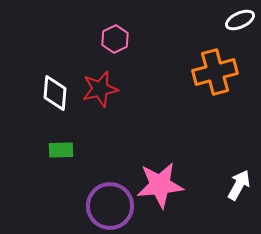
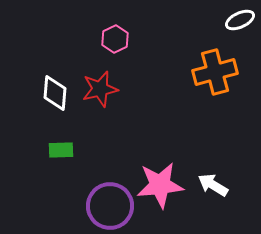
white arrow: moved 26 px left; rotated 88 degrees counterclockwise
